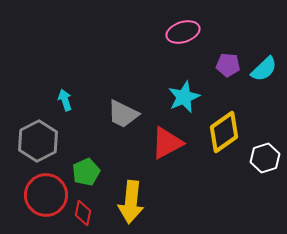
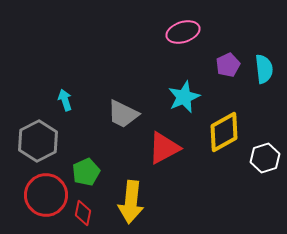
purple pentagon: rotated 30 degrees counterclockwise
cyan semicircle: rotated 52 degrees counterclockwise
yellow diamond: rotated 6 degrees clockwise
red triangle: moved 3 px left, 5 px down
